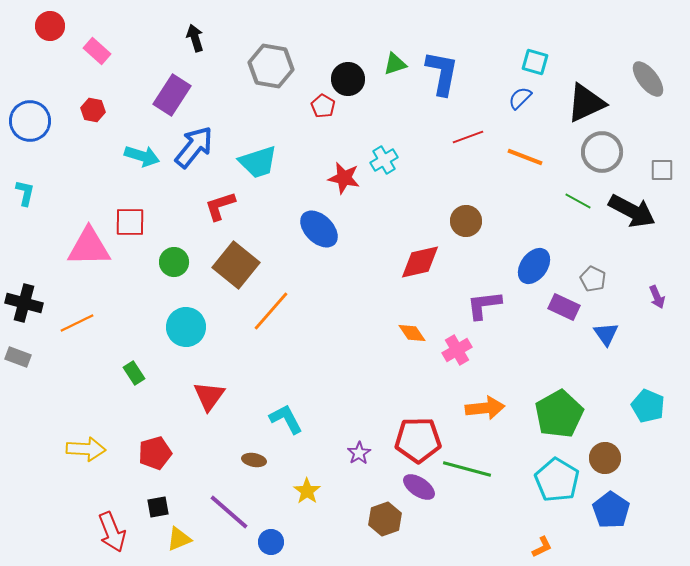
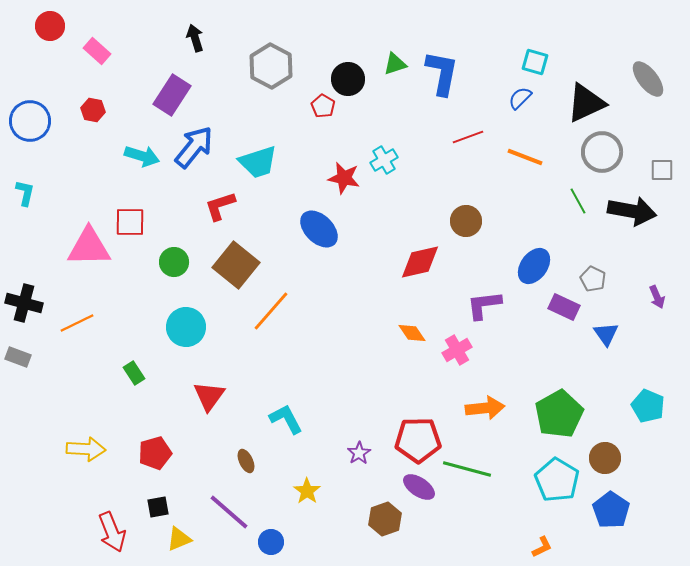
gray hexagon at (271, 66): rotated 18 degrees clockwise
green line at (578, 201): rotated 32 degrees clockwise
black arrow at (632, 211): rotated 18 degrees counterclockwise
brown ellipse at (254, 460): moved 8 px left, 1 px down; rotated 55 degrees clockwise
